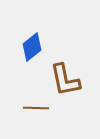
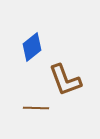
brown L-shape: rotated 9 degrees counterclockwise
